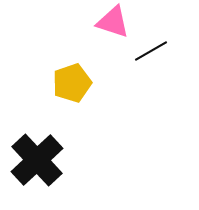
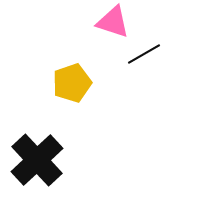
black line: moved 7 px left, 3 px down
